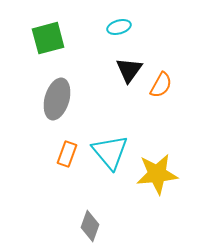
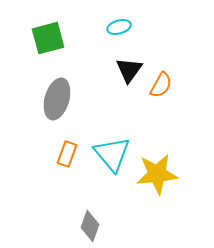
cyan triangle: moved 2 px right, 2 px down
